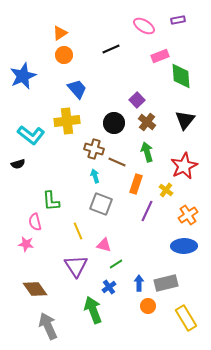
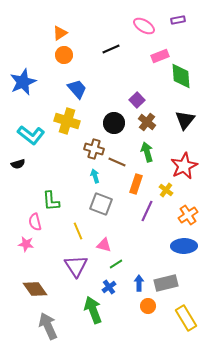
blue star at (23, 76): moved 6 px down
yellow cross at (67, 121): rotated 25 degrees clockwise
